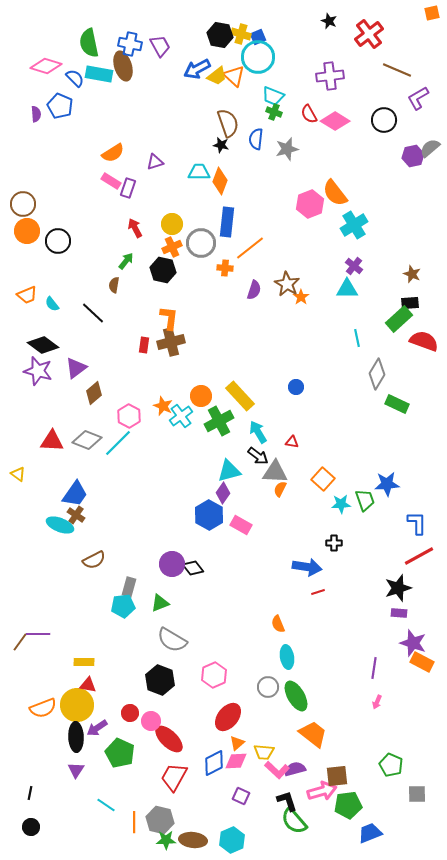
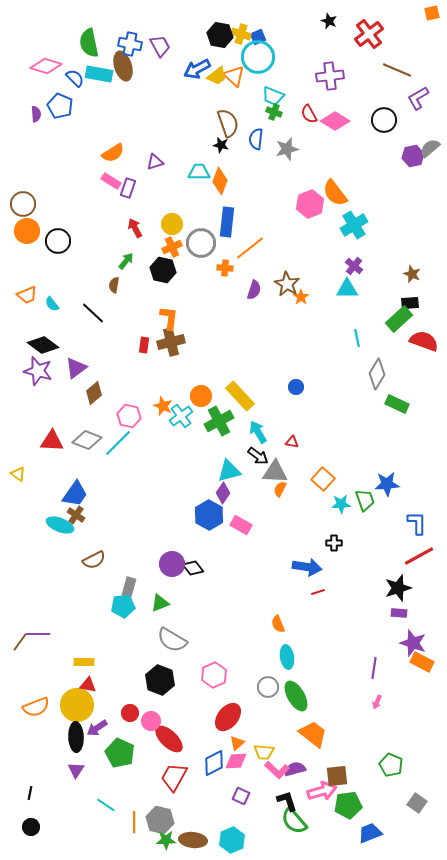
pink hexagon at (129, 416): rotated 15 degrees counterclockwise
orange semicircle at (43, 708): moved 7 px left, 1 px up
gray square at (417, 794): moved 9 px down; rotated 36 degrees clockwise
